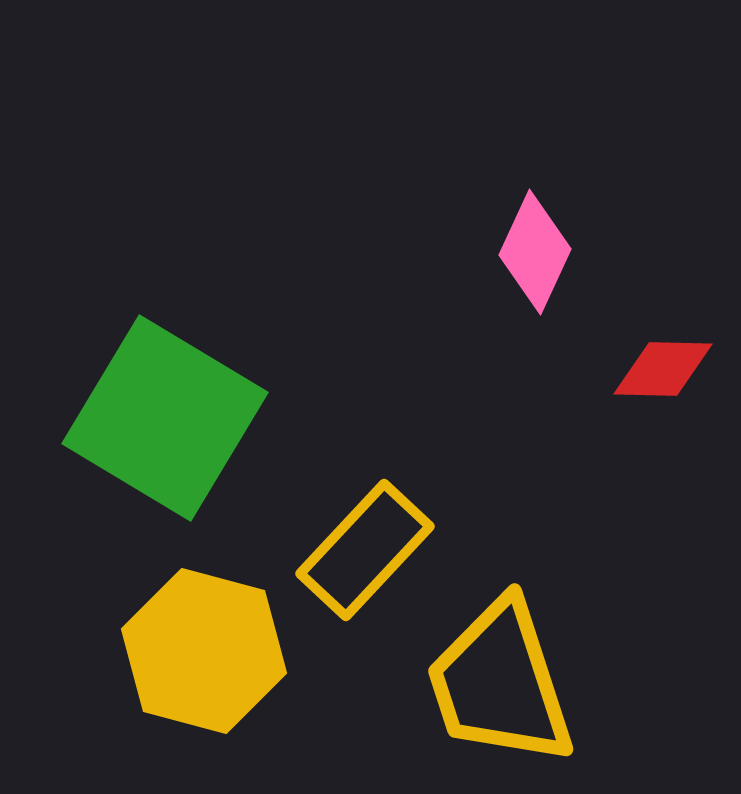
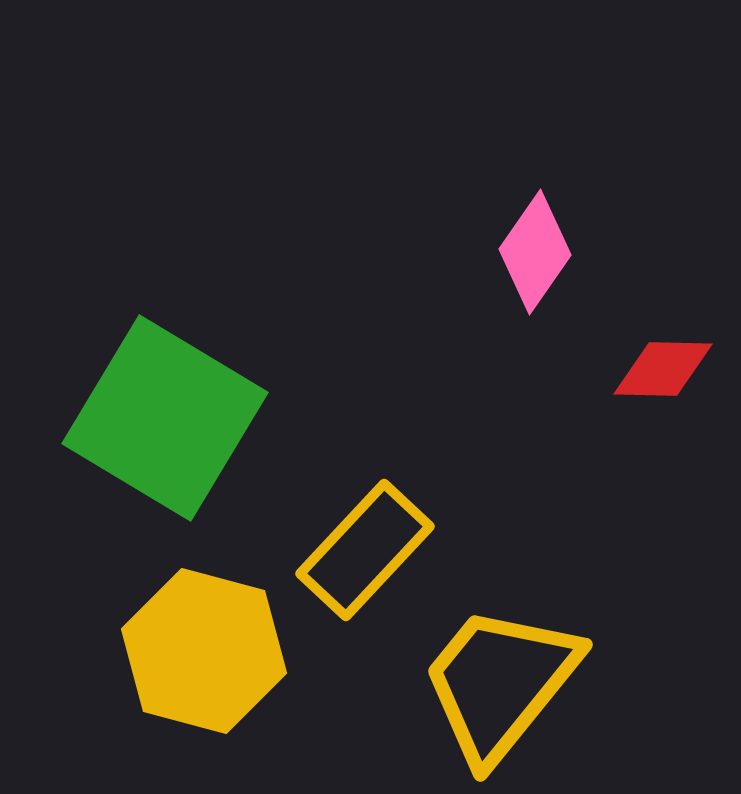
pink diamond: rotated 10 degrees clockwise
yellow trapezoid: rotated 57 degrees clockwise
